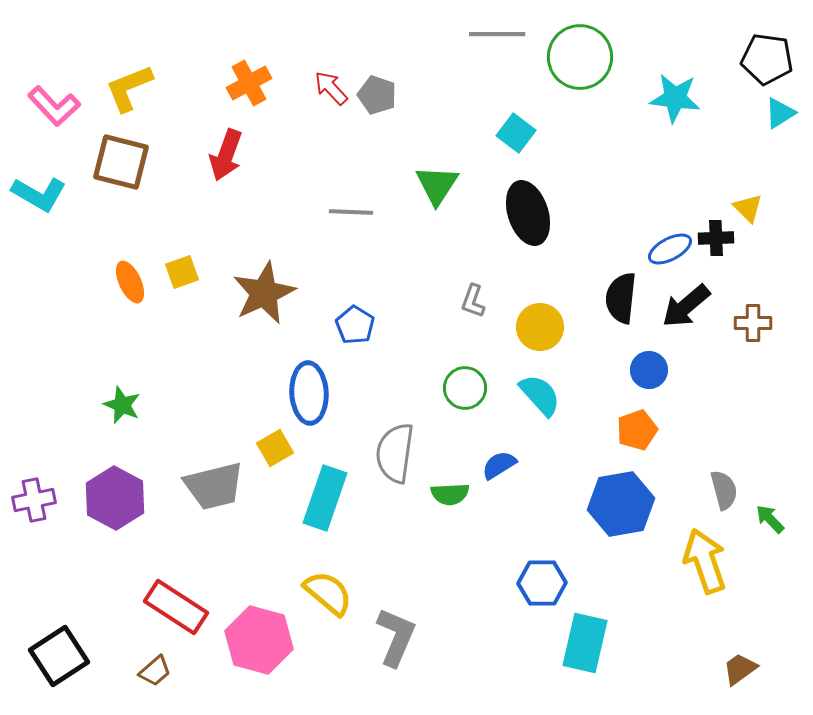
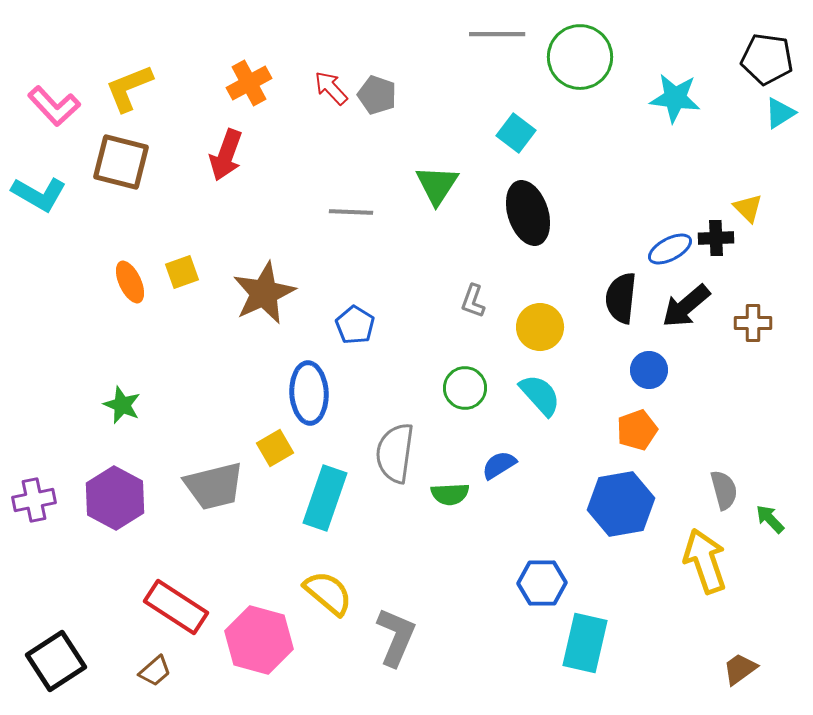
black square at (59, 656): moved 3 px left, 5 px down
